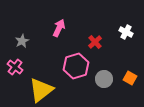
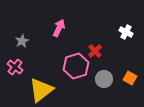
red cross: moved 9 px down
